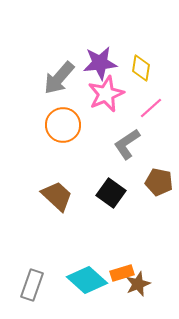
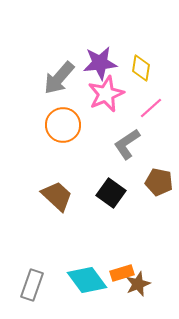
cyan diamond: rotated 12 degrees clockwise
